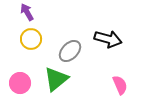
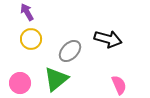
pink semicircle: moved 1 px left
